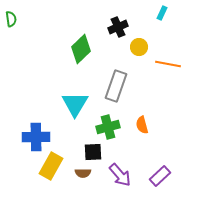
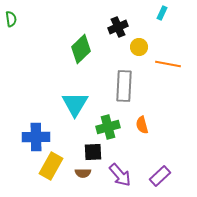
gray rectangle: moved 8 px right; rotated 16 degrees counterclockwise
